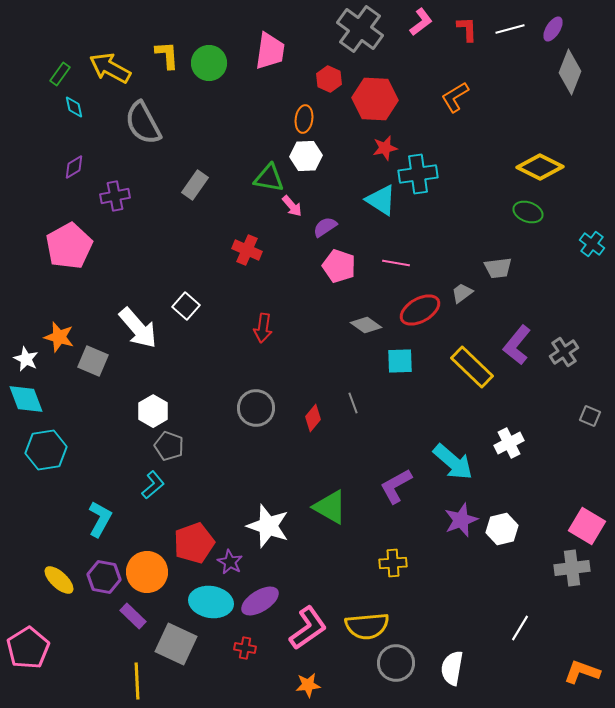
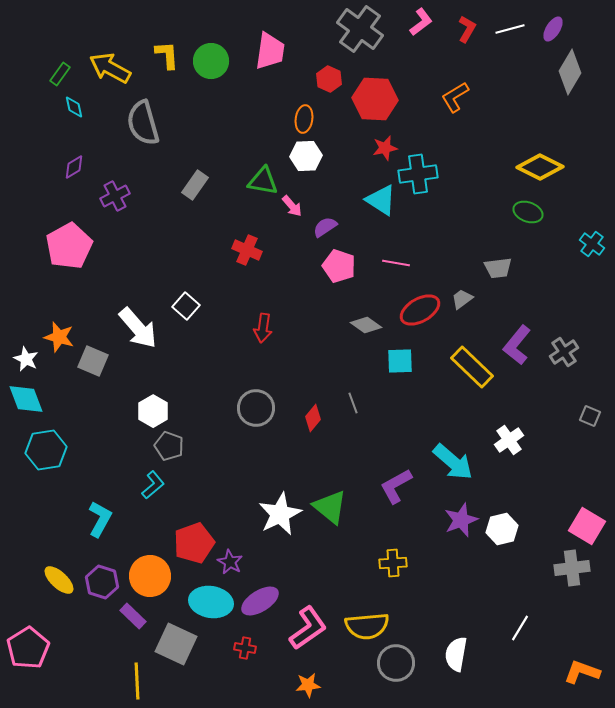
red L-shape at (467, 29): rotated 32 degrees clockwise
green circle at (209, 63): moved 2 px right, 2 px up
gray diamond at (570, 72): rotated 9 degrees clockwise
gray semicircle at (143, 123): rotated 12 degrees clockwise
green triangle at (269, 178): moved 6 px left, 3 px down
purple cross at (115, 196): rotated 16 degrees counterclockwise
gray trapezoid at (462, 293): moved 6 px down
white cross at (509, 443): moved 3 px up; rotated 8 degrees counterclockwise
green triangle at (330, 507): rotated 9 degrees clockwise
white star at (268, 526): moved 12 px right, 12 px up; rotated 27 degrees clockwise
orange circle at (147, 572): moved 3 px right, 4 px down
purple hexagon at (104, 577): moved 2 px left, 5 px down; rotated 8 degrees clockwise
white semicircle at (452, 668): moved 4 px right, 14 px up
